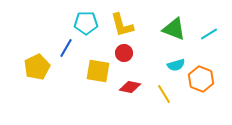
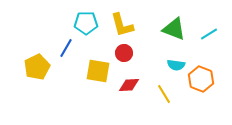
cyan semicircle: rotated 24 degrees clockwise
red diamond: moved 1 px left, 2 px up; rotated 15 degrees counterclockwise
